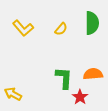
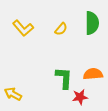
red star: rotated 28 degrees clockwise
